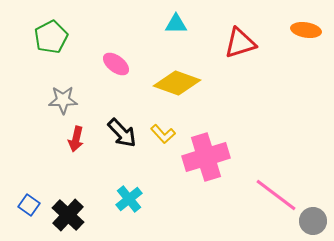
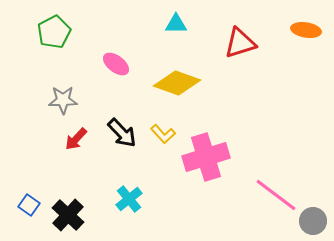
green pentagon: moved 3 px right, 5 px up
red arrow: rotated 30 degrees clockwise
